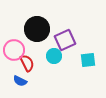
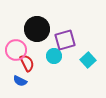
purple square: rotated 10 degrees clockwise
pink circle: moved 2 px right
cyan square: rotated 35 degrees counterclockwise
